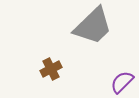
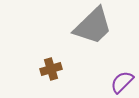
brown cross: rotated 10 degrees clockwise
